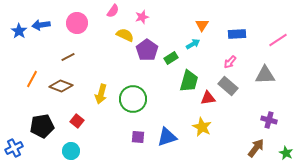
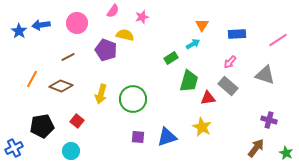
yellow semicircle: rotated 12 degrees counterclockwise
purple pentagon: moved 41 px left; rotated 15 degrees counterclockwise
gray triangle: rotated 20 degrees clockwise
